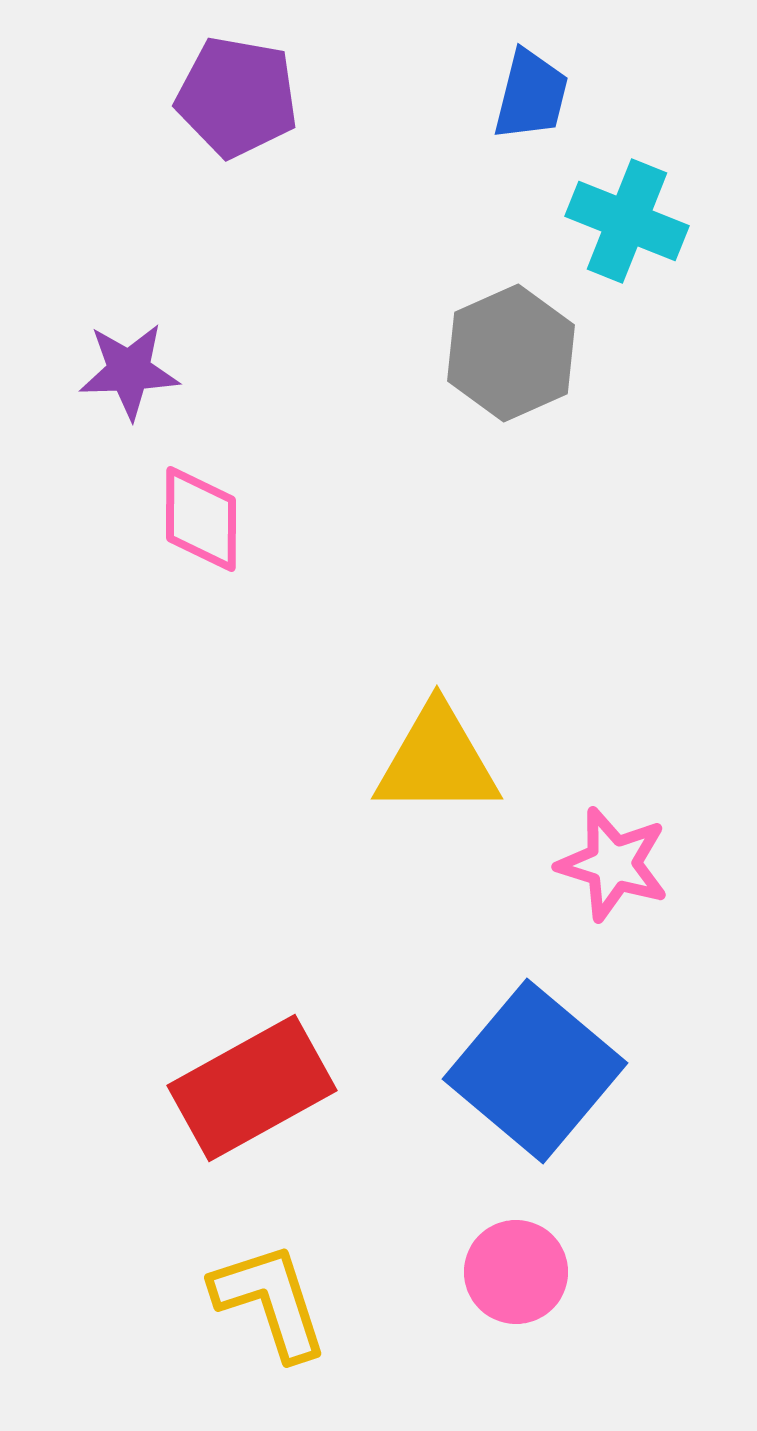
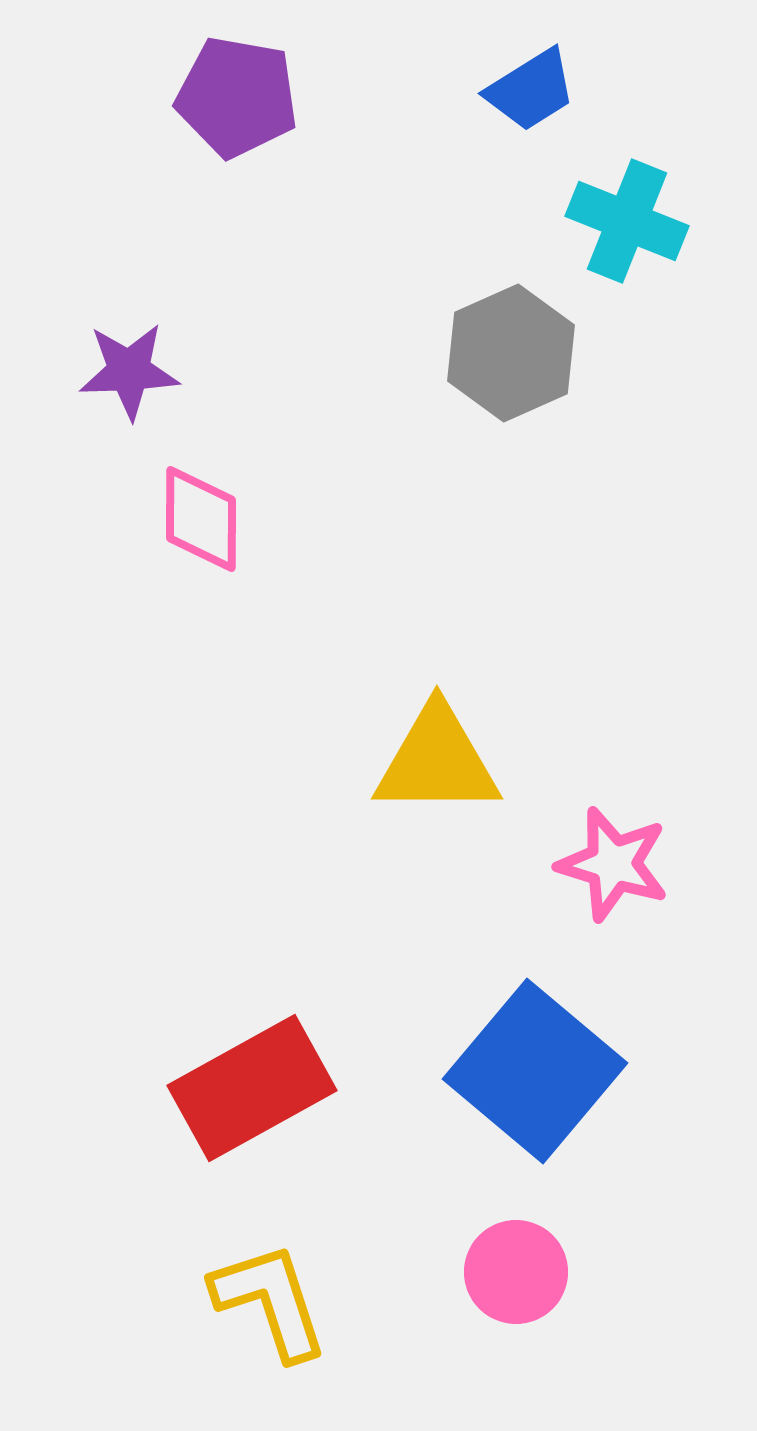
blue trapezoid: moved 5 px up; rotated 44 degrees clockwise
